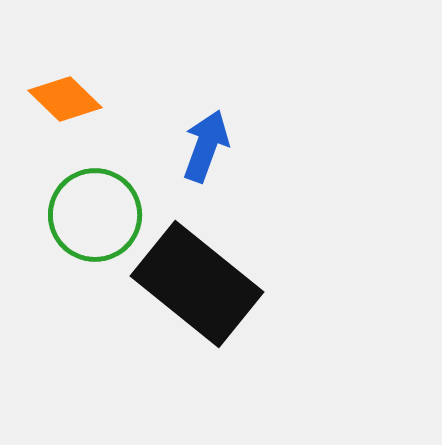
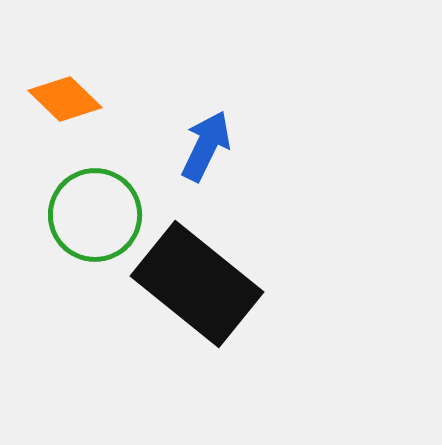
blue arrow: rotated 6 degrees clockwise
